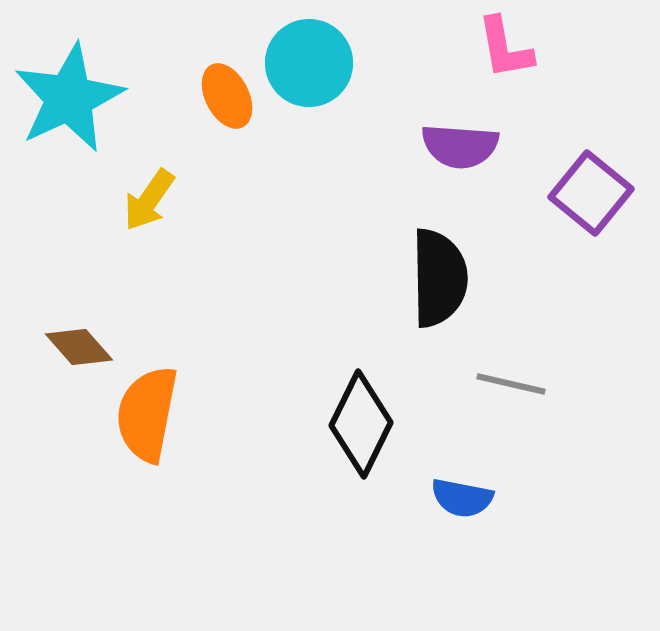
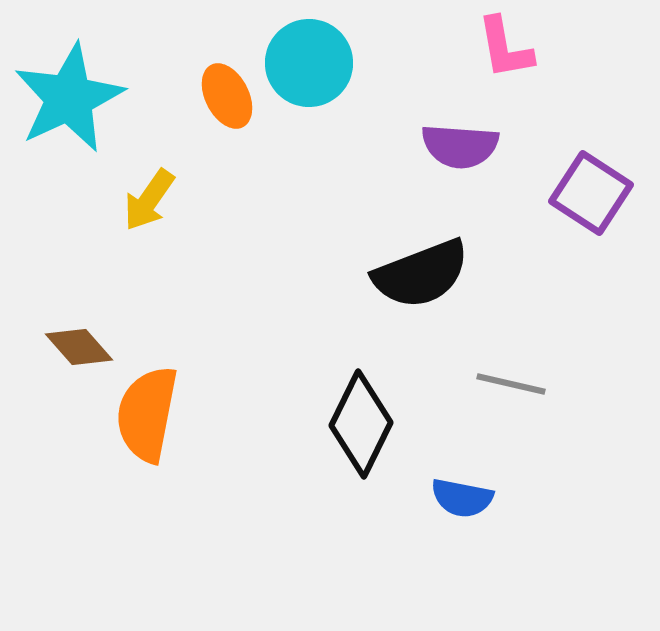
purple square: rotated 6 degrees counterclockwise
black semicircle: moved 18 px left, 4 px up; rotated 70 degrees clockwise
